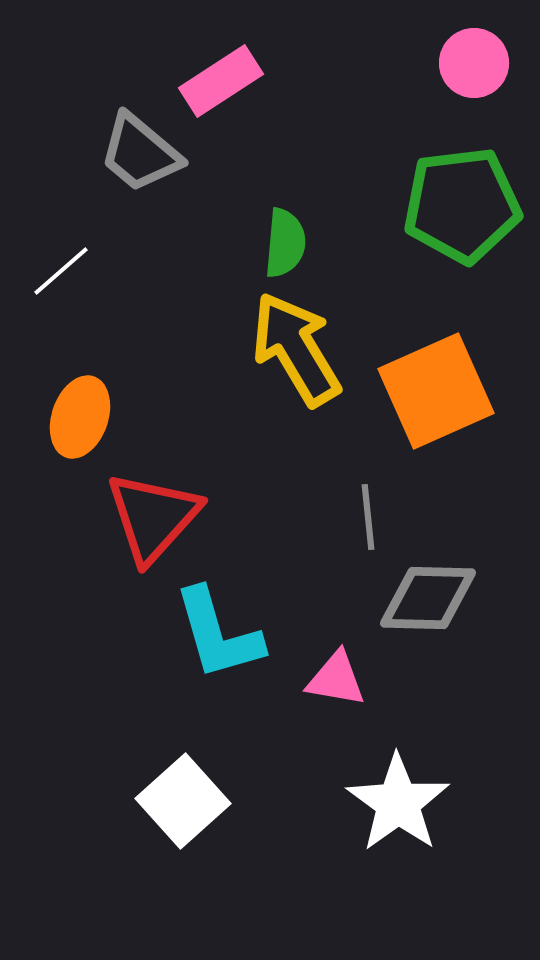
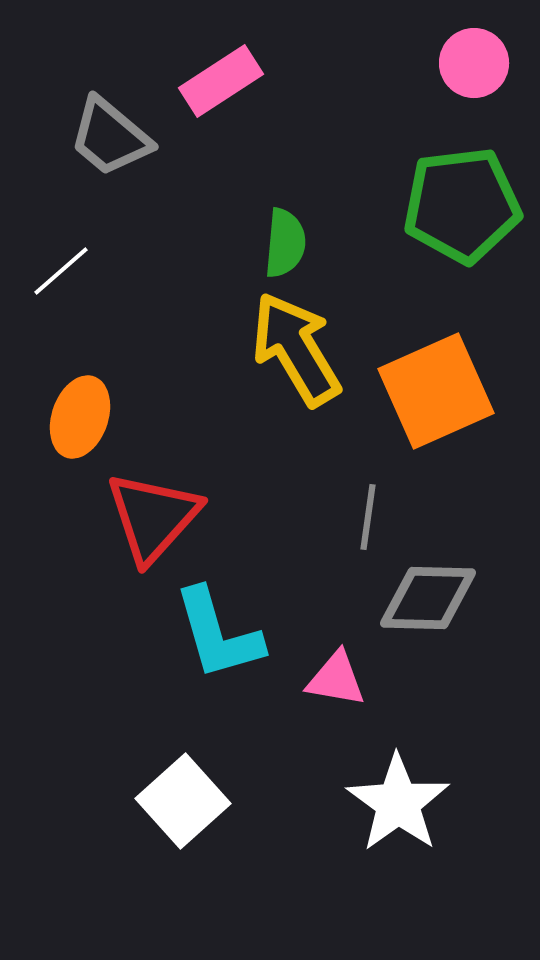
gray trapezoid: moved 30 px left, 16 px up
gray line: rotated 14 degrees clockwise
